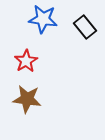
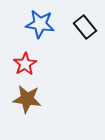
blue star: moved 3 px left, 5 px down
red star: moved 1 px left, 3 px down
